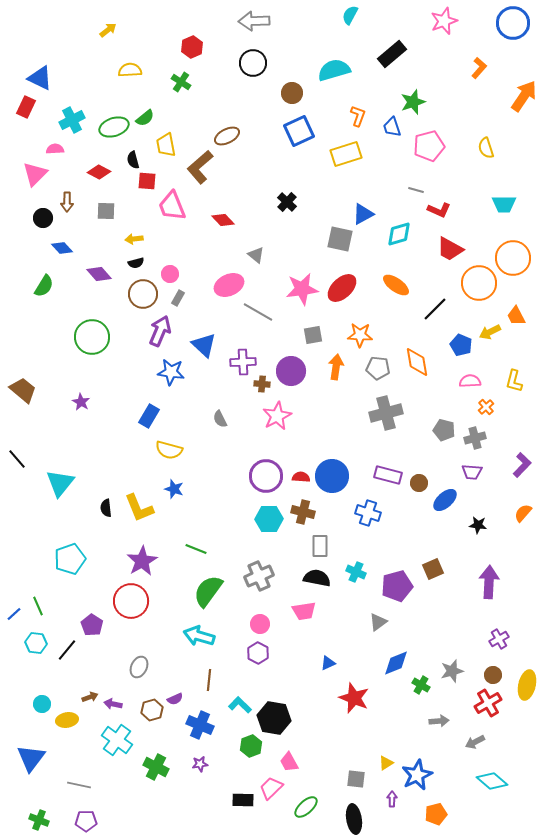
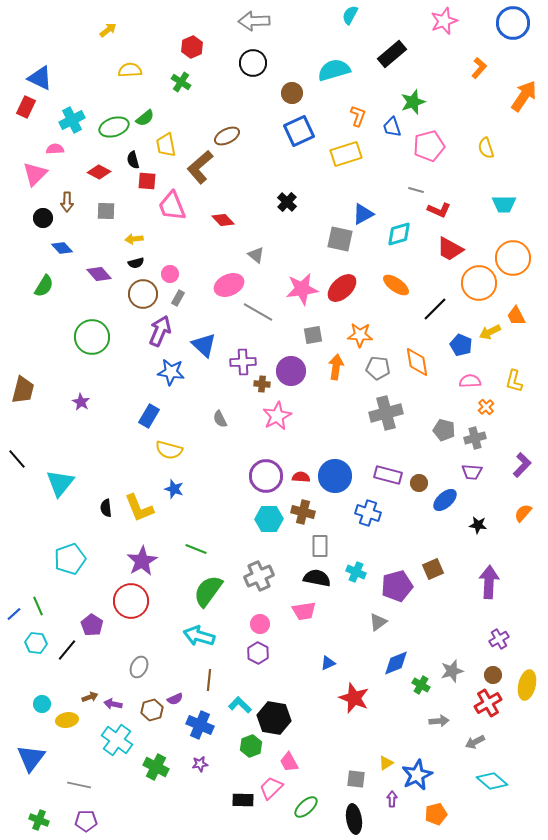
brown trapezoid at (23, 390): rotated 64 degrees clockwise
blue circle at (332, 476): moved 3 px right
